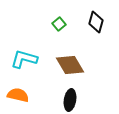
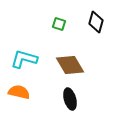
green square: rotated 32 degrees counterclockwise
orange semicircle: moved 1 px right, 3 px up
black ellipse: moved 1 px up; rotated 25 degrees counterclockwise
